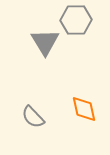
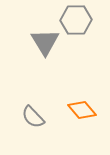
orange diamond: moved 2 px left, 1 px down; rotated 28 degrees counterclockwise
